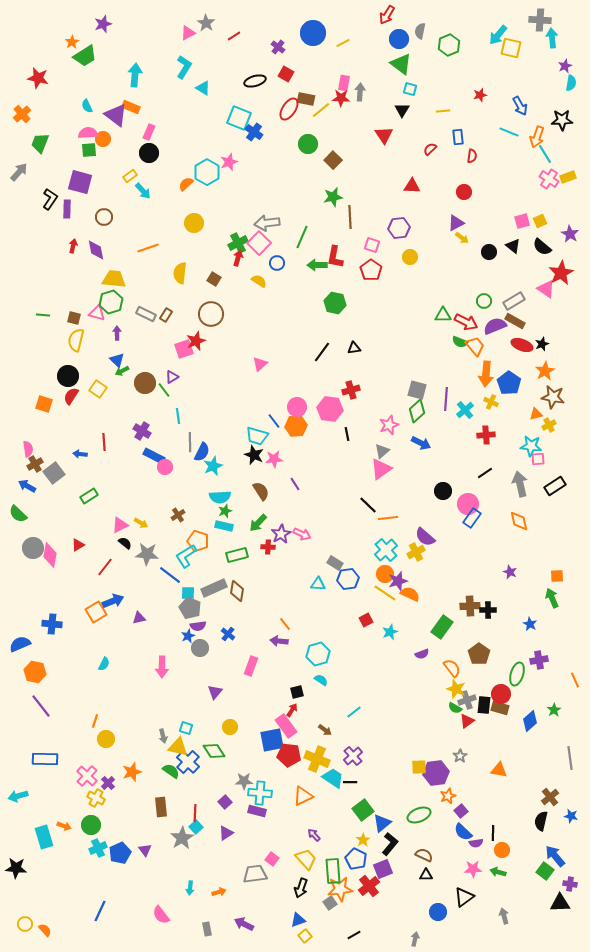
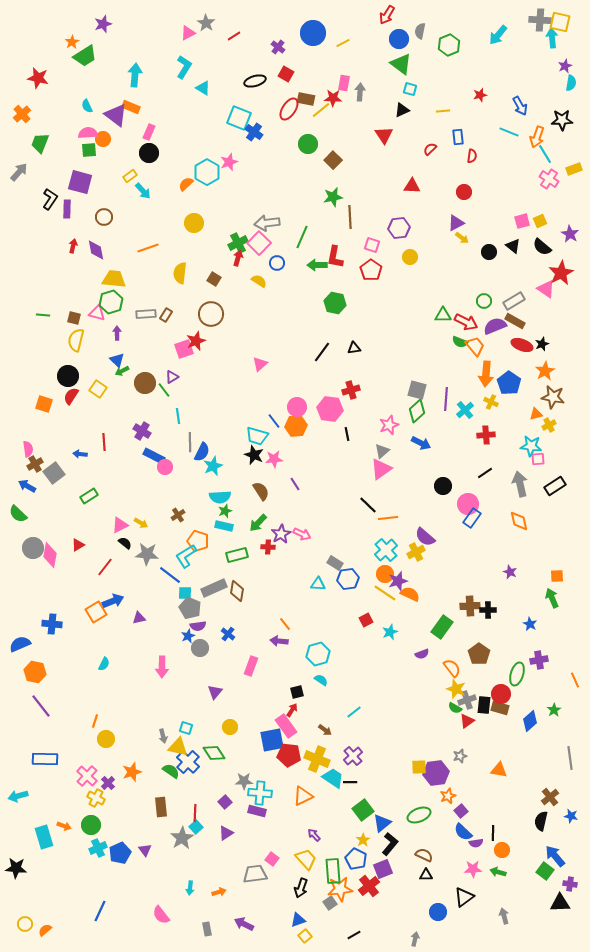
yellow square at (511, 48): moved 49 px right, 26 px up
red star at (341, 98): moved 8 px left
black triangle at (402, 110): rotated 35 degrees clockwise
yellow rectangle at (568, 177): moved 6 px right, 8 px up
gray rectangle at (146, 314): rotated 30 degrees counterclockwise
black circle at (443, 491): moved 5 px up
cyan square at (188, 593): moved 3 px left
green diamond at (214, 751): moved 2 px down
gray star at (460, 756): rotated 16 degrees clockwise
orange semicircle at (45, 930): rotated 88 degrees counterclockwise
